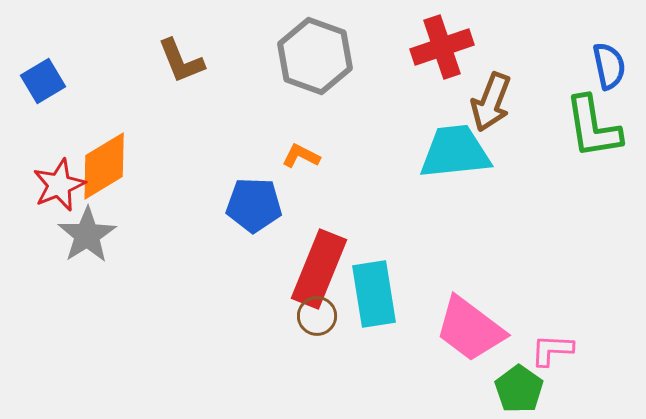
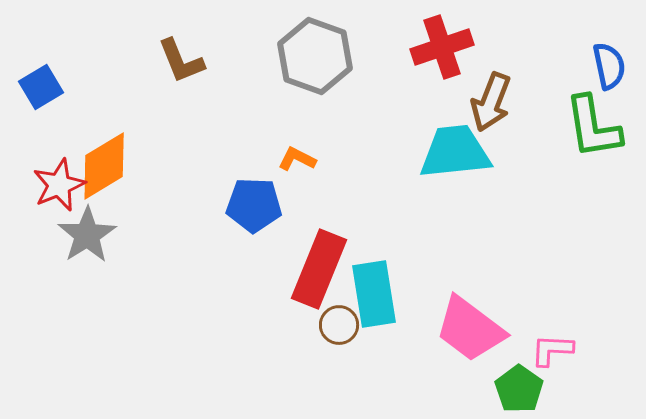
blue square: moved 2 px left, 6 px down
orange L-shape: moved 4 px left, 3 px down
brown circle: moved 22 px right, 9 px down
